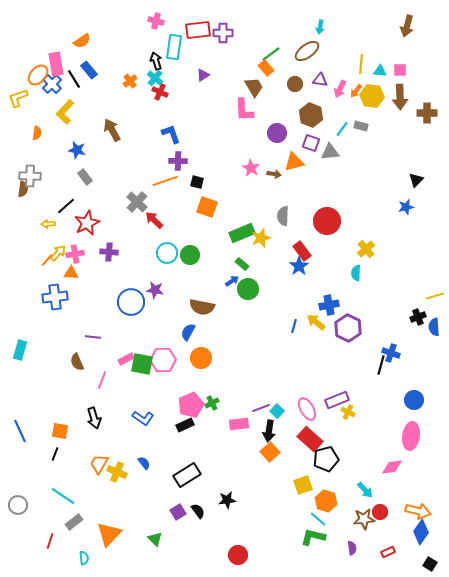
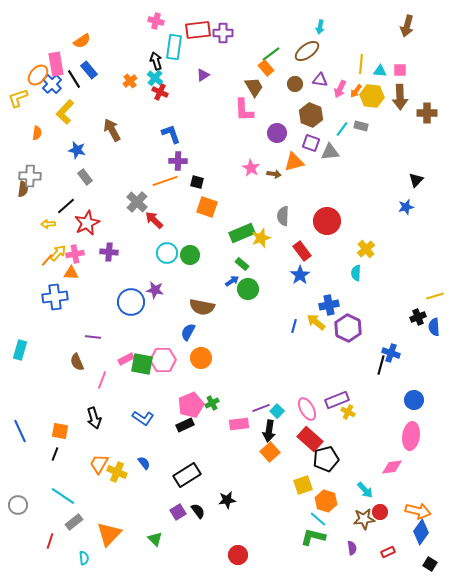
blue star at (299, 266): moved 1 px right, 9 px down
